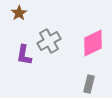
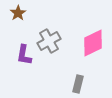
brown star: moved 1 px left
gray rectangle: moved 11 px left
